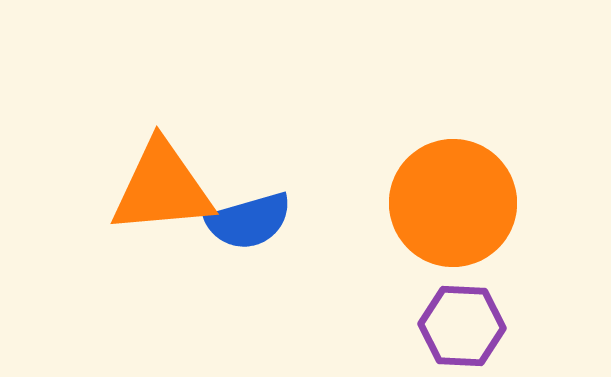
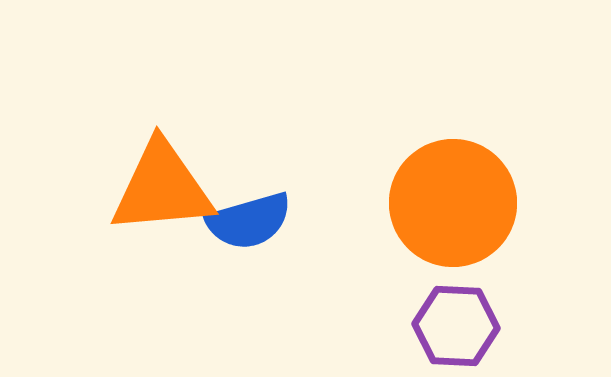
purple hexagon: moved 6 px left
